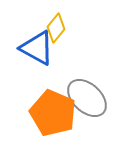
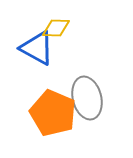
yellow diamond: rotated 52 degrees clockwise
gray ellipse: rotated 33 degrees clockwise
